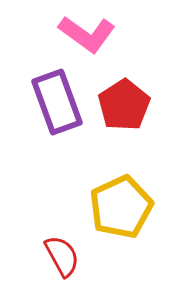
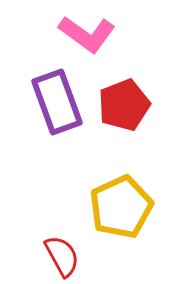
red pentagon: rotated 12 degrees clockwise
